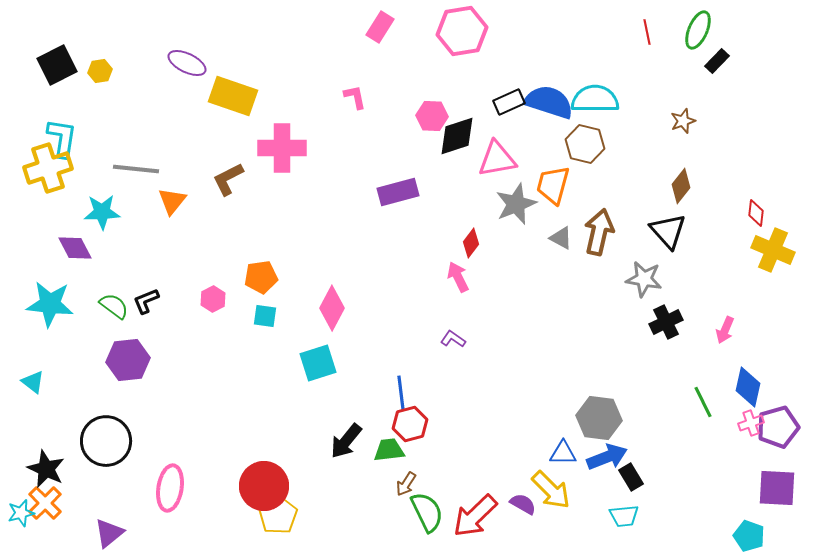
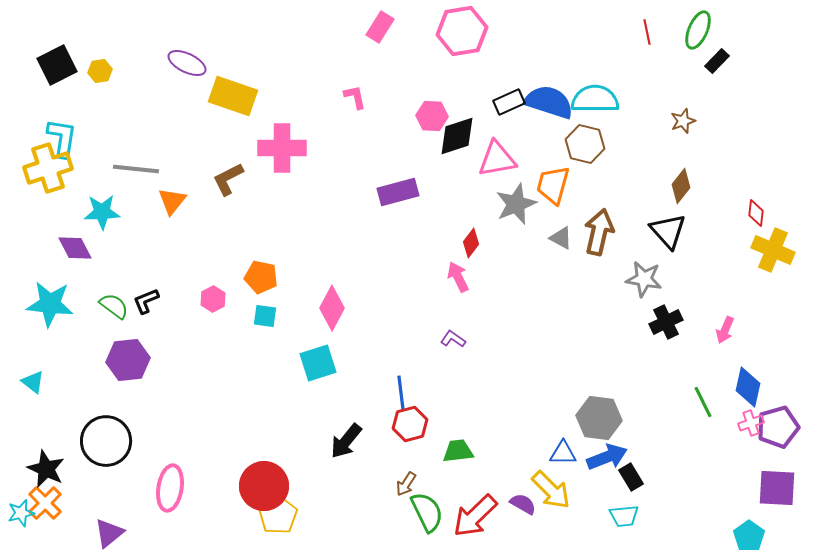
orange pentagon at (261, 277): rotated 20 degrees clockwise
green trapezoid at (389, 450): moved 69 px right, 1 px down
cyan pentagon at (749, 536): rotated 16 degrees clockwise
